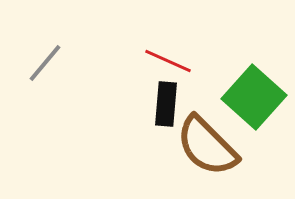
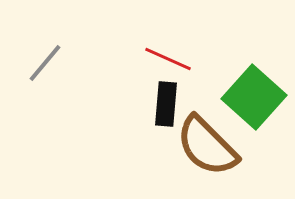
red line: moved 2 px up
